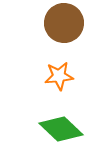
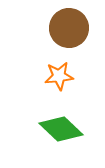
brown circle: moved 5 px right, 5 px down
